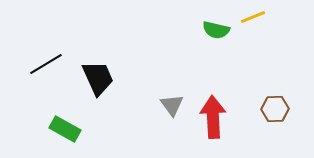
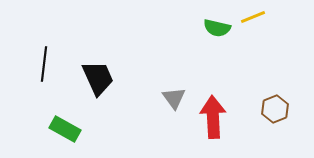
green semicircle: moved 1 px right, 2 px up
black line: moved 2 px left; rotated 52 degrees counterclockwise
gray triangle: moved 2 px right, 7 px up
brown hexagon: rotated 20 degrees counterclockwise
